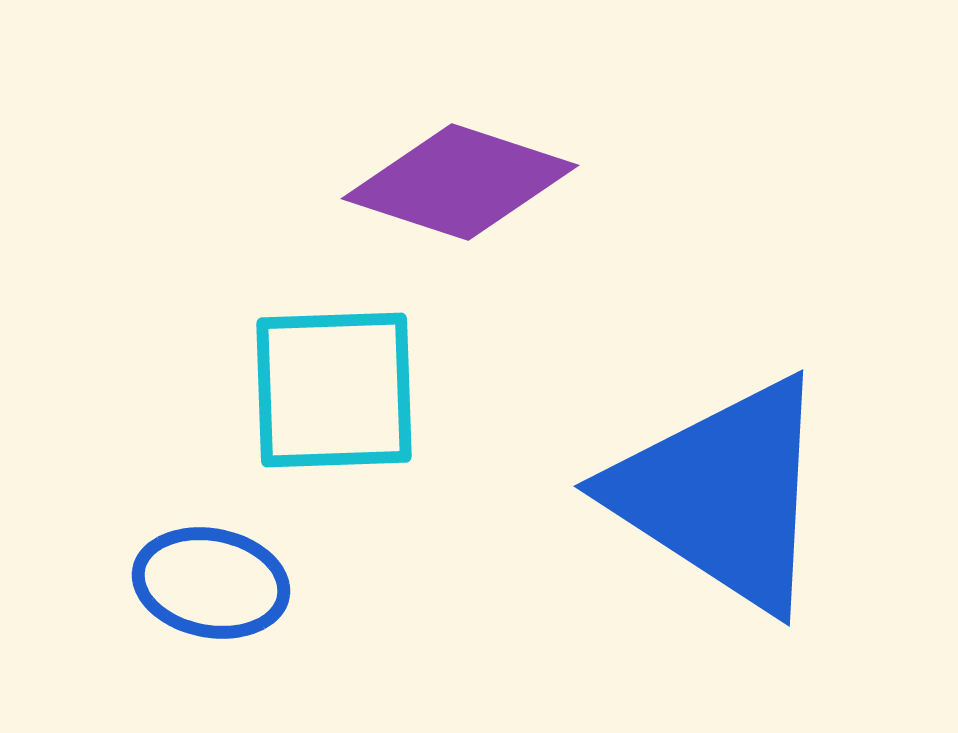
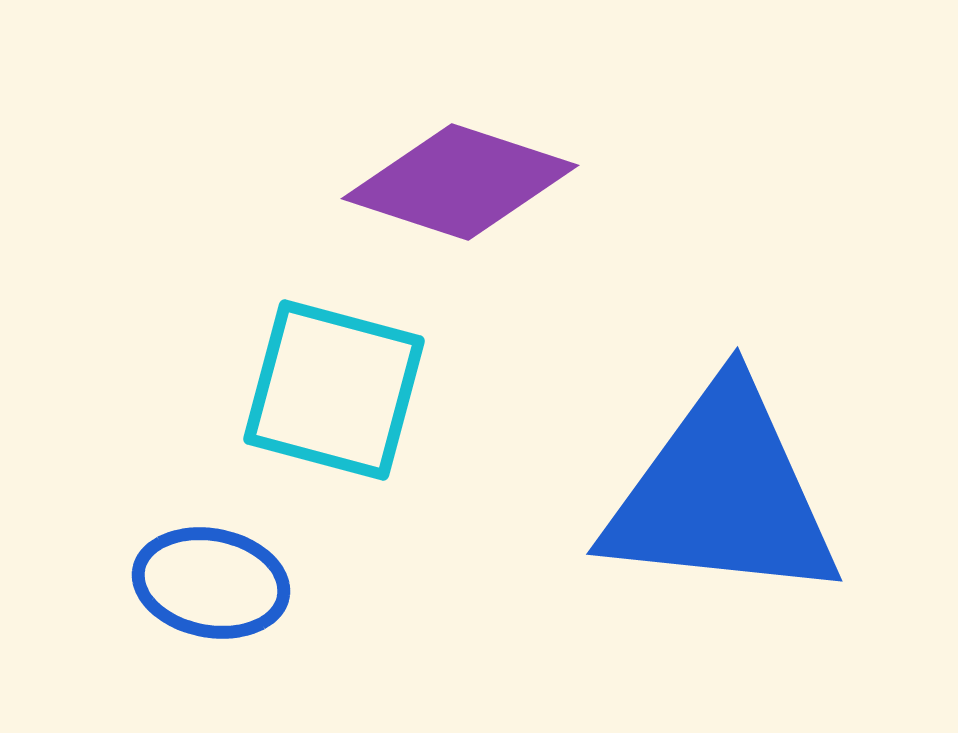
cyan square: rotated 17 degrees clockwise
blue triangle: rotated 27 degrees counterclockwise
